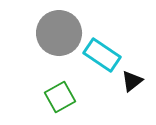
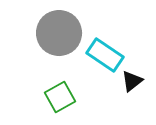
cyan rectangle: moved 3 px right
